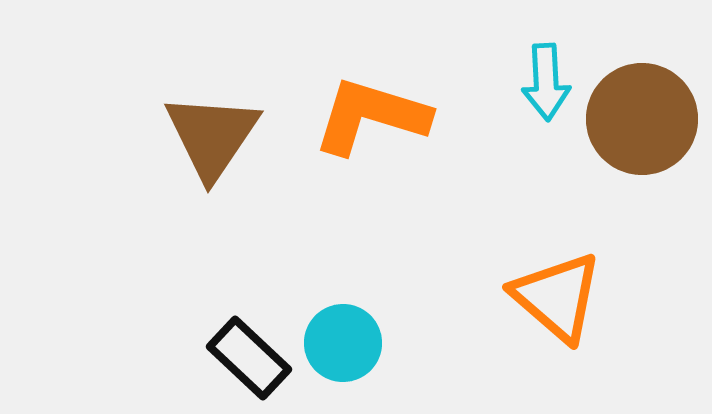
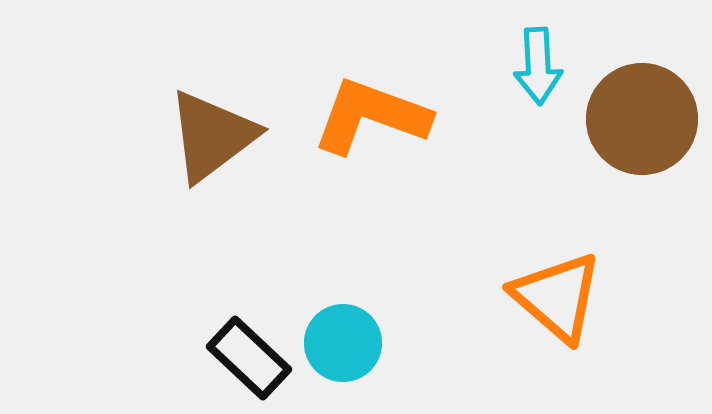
cyan arrow: moved 8 px left, 16 px up
orange L-shape: rotated 3 degrees clockwise
brown triangle: rotated 19 degrees clockwise
